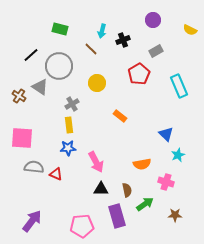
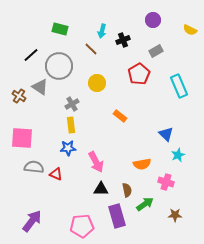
yellow rectangle: moved 2 px right
